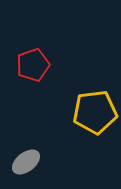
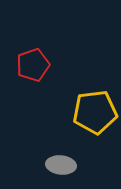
gray ellipse: moved 35 px right, 3 px down; rotated 44 degrees clockwise
